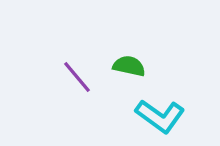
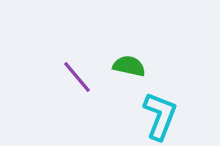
cyan L-shape: rotated 105 degrees counterclockwise
